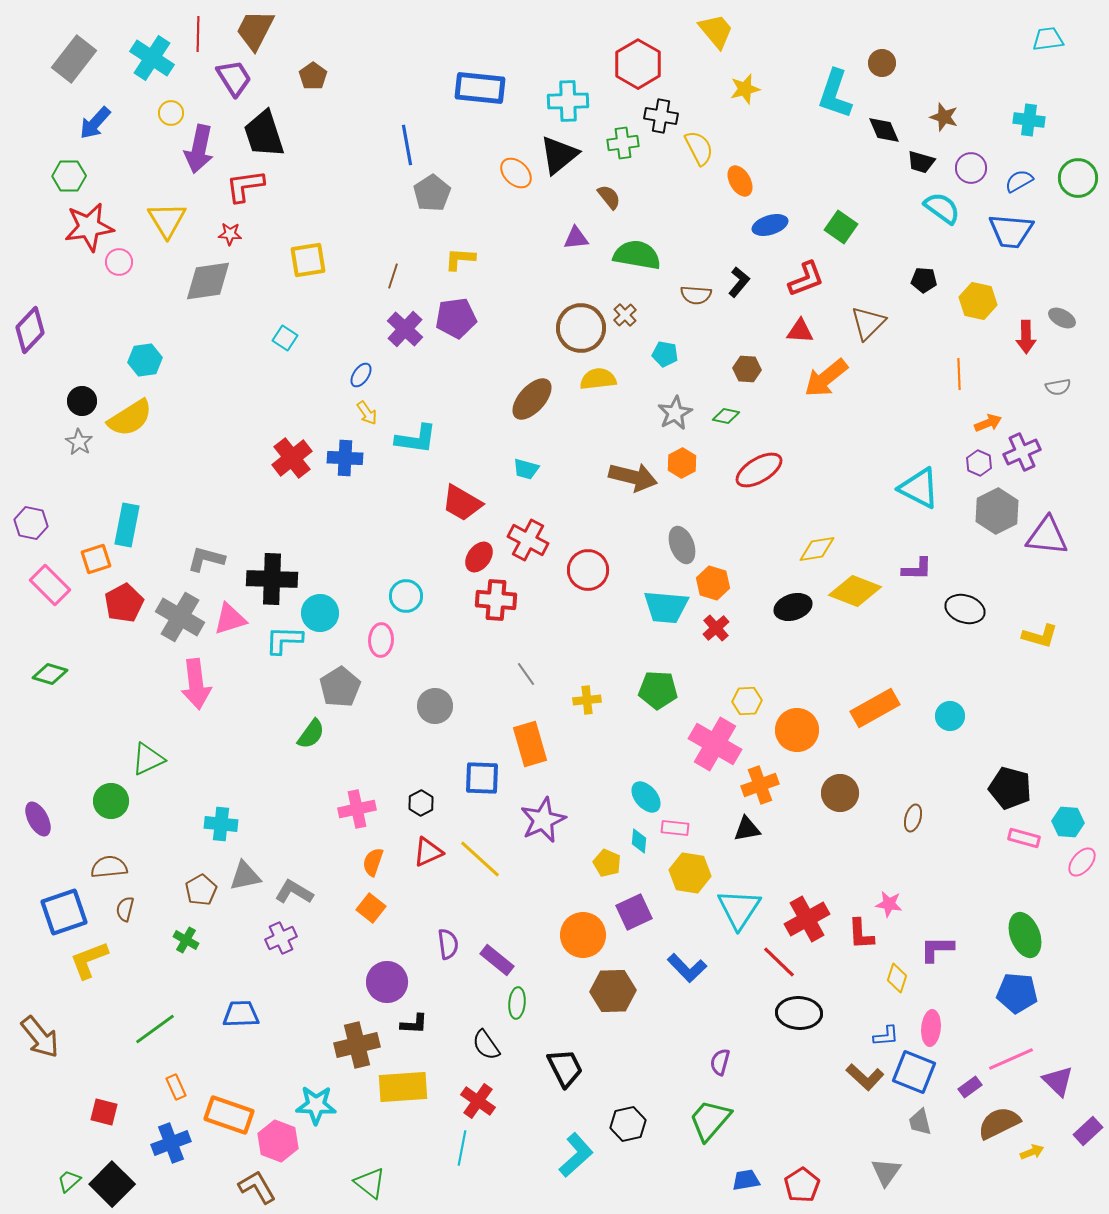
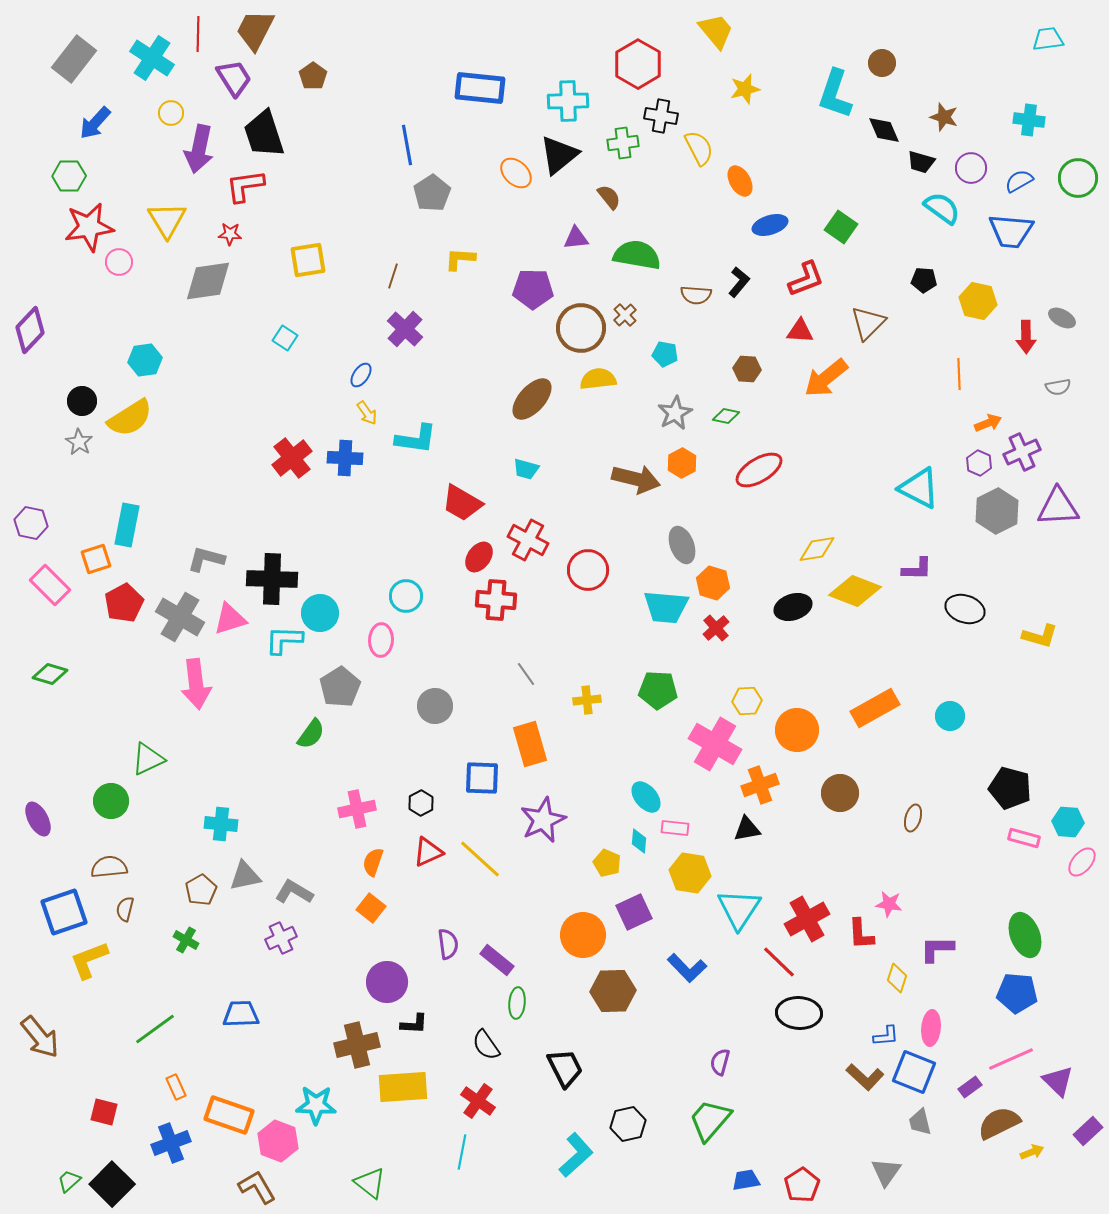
purple pentagon at (456, 318): moved 77 px right, 29 px up; rotated 9 degrees clockwise
brown arrow at (633, 477): moved 3 px right, 2 px down
purple triangle at (1047, 536): moved 11 px right, 29 px up; rotated 9 degrees counterclockwise
cyan line at (462, 1148): moved 4 px down
